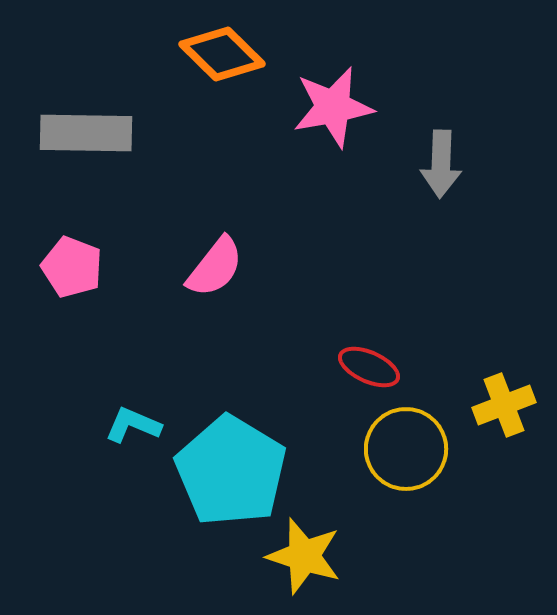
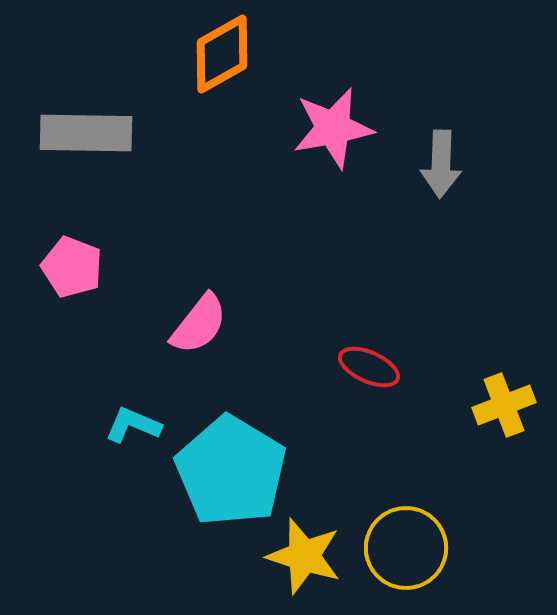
orange diamond: rotated 74 degrees counterclockwise
pink star: moved 21 px down
pink semicircle: moved 16 px left, 57 px down
yellow circle: moved 99 px down
